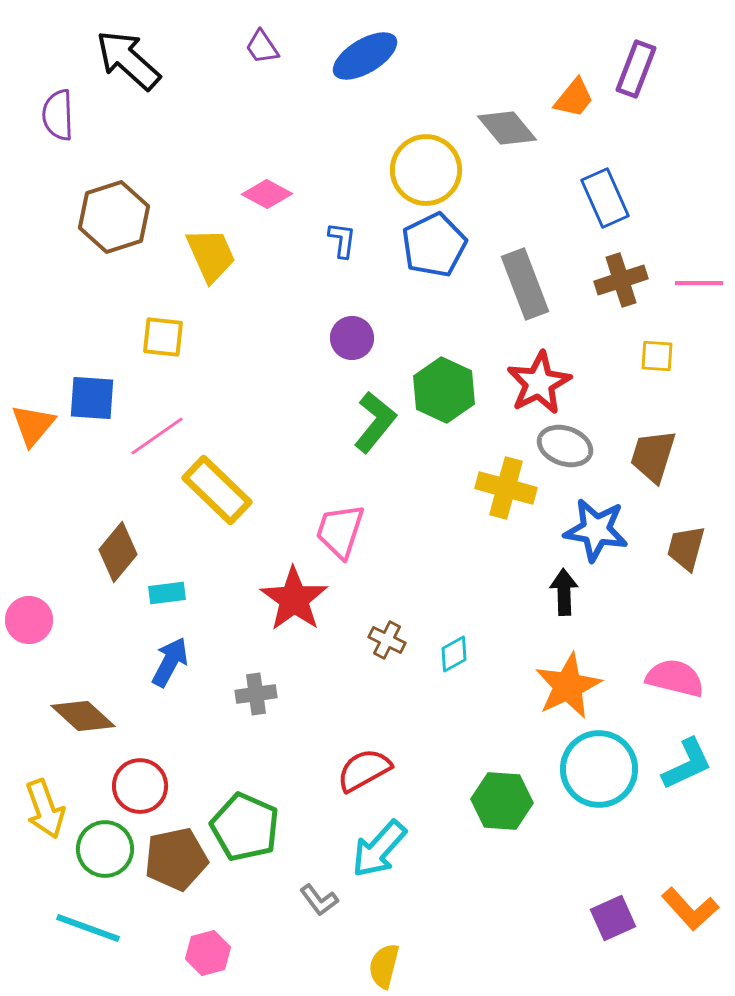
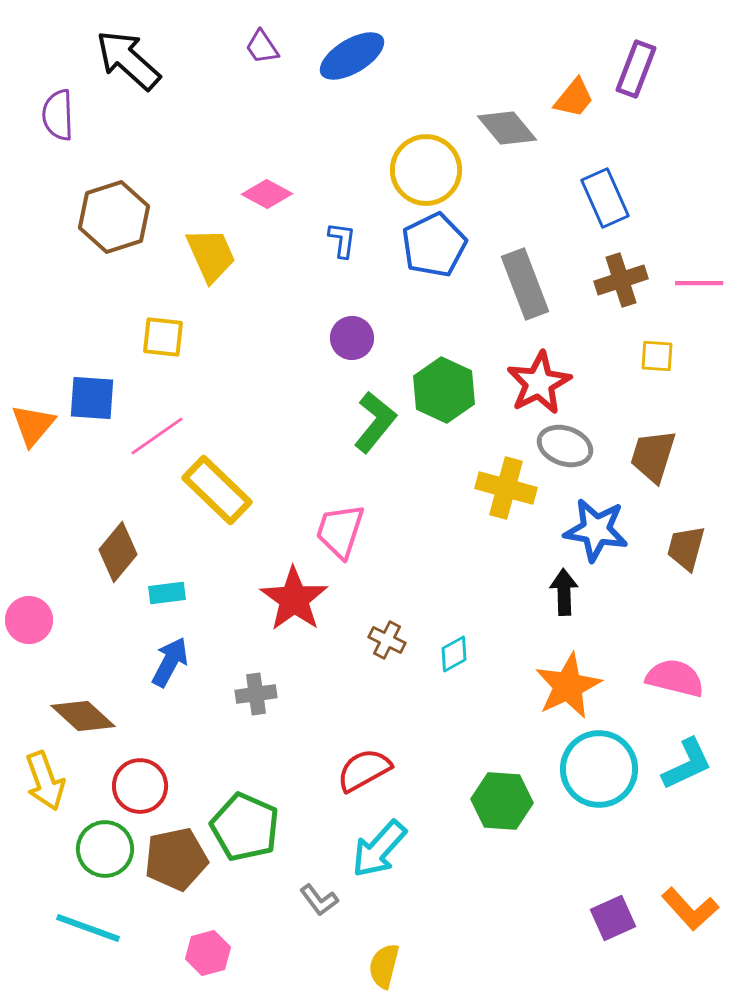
blue ellipse at (365, 56): moved 13 px left
yellow arrow at (45, 809): moved 28 px up
